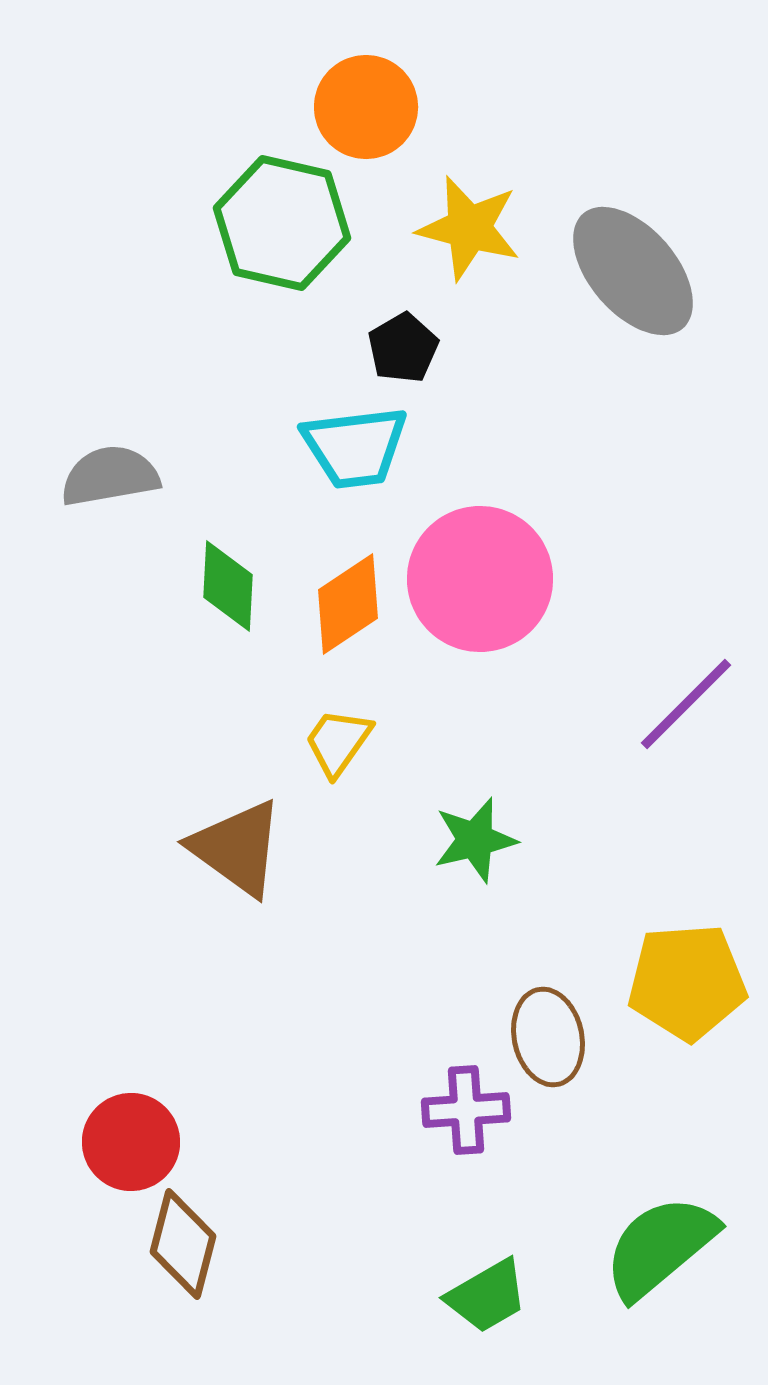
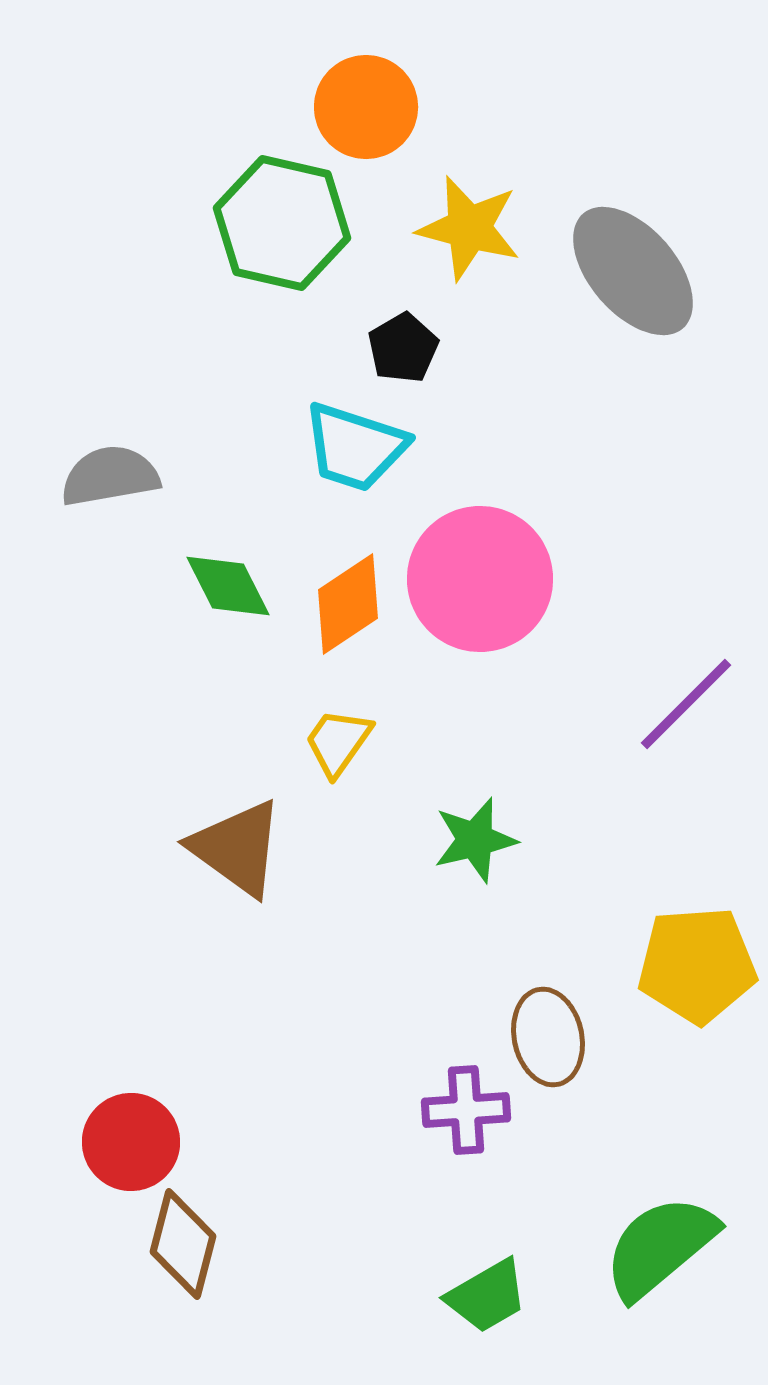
cyan trapezoid: rotated 25 degrees clockwise
green diamond: rotated 30 degrees counterclockwise
yellow pentagon: moved 10 px right, 17 px up
